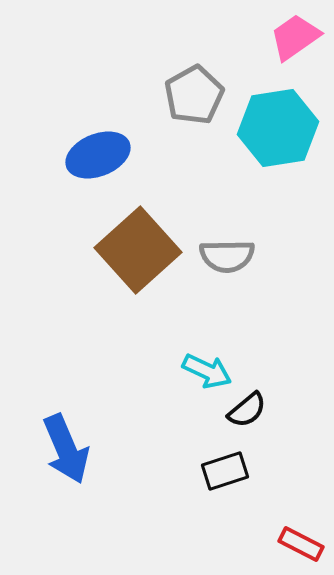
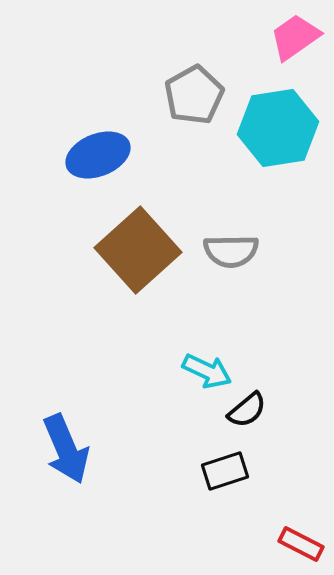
gray semicircle: moved 4 px right, 5 px up
